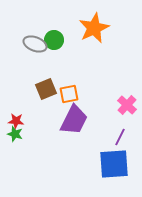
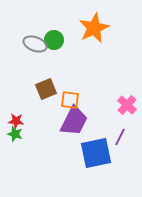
orange square: moved 1 px right, 6 px down; rotated 18 degrees clockwise
purple trapezoid: moved 1 px down
blue square: moved 18 px left, 11 px up; rotated 8 degrees counterclockwise
